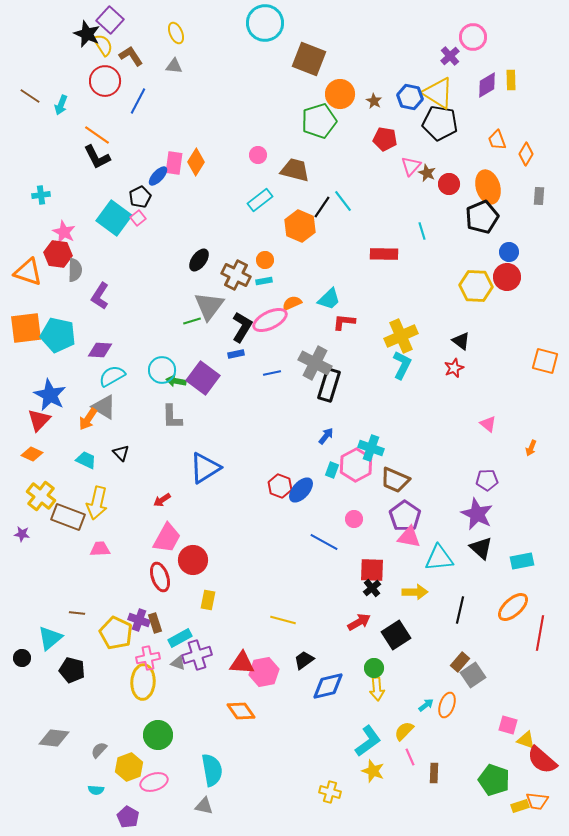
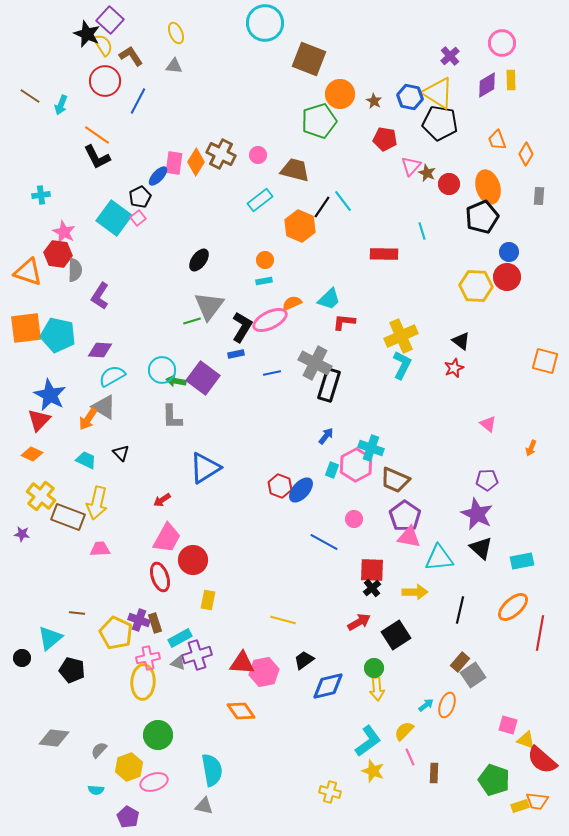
pink circle at (473, 37): moved 29 px right, 6 px down
brown cross at (236, 275): moved 15 px left, 121 px up
